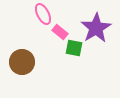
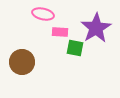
pink ellipse: rotated 50 degrees counterclockwise
pink rectangle: rotated 35 degrees counterclockwise
green square: moved 1 px right
